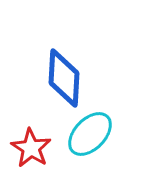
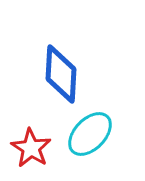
blue diamond: moved 3 px left, 4 px up
